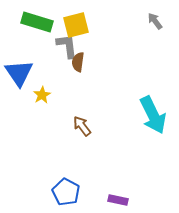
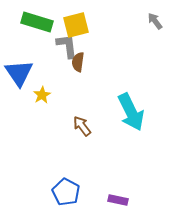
cyan arrow: moved 22 px left, 3 px up
